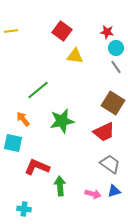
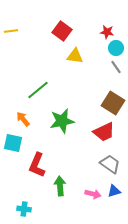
red L-shape: moved 2 px up; rotated 90 degrees counterclockwise
